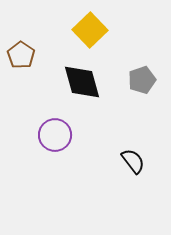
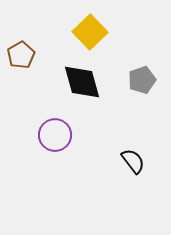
yellow square: moved 2 px down
brown pentagon: rotated 8 degrees clockwise
